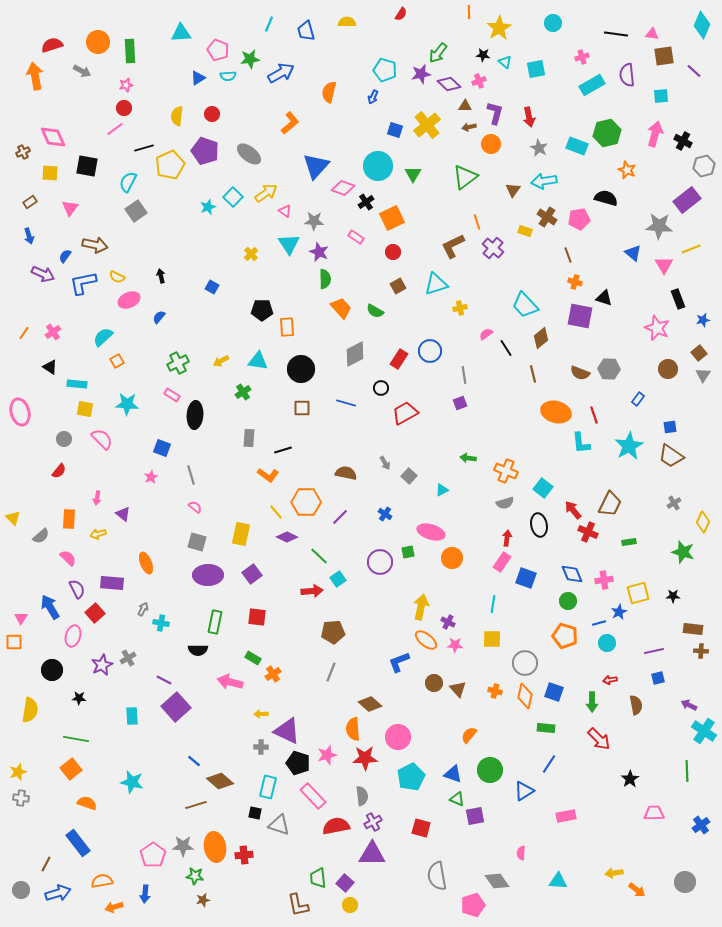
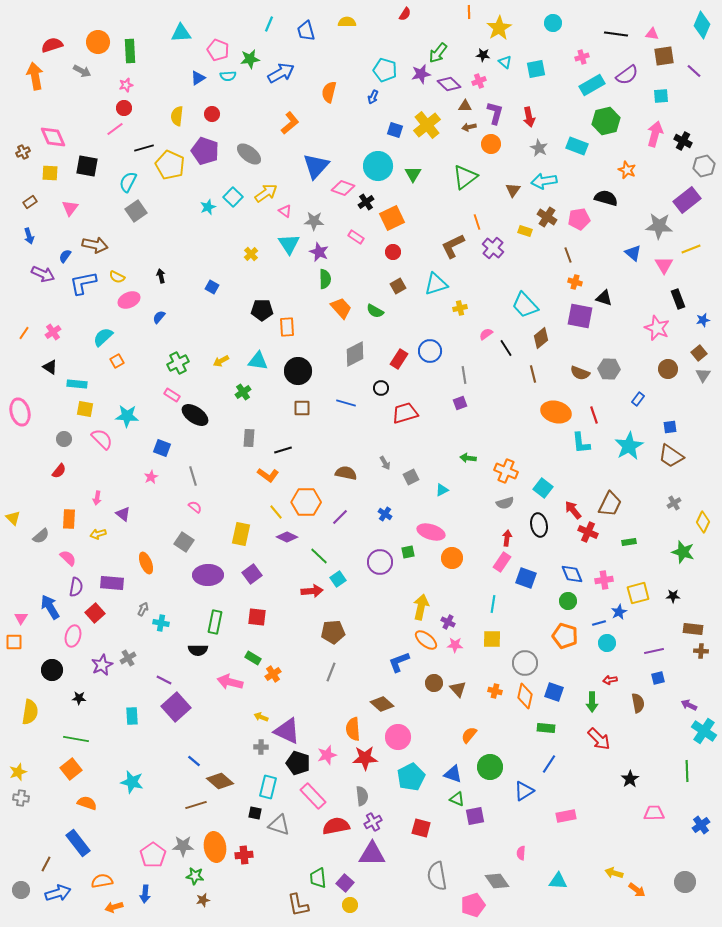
red semicircle at (401, 14): moved 4 px right
purple semicircle at (627, 75): rotated 120 degrees counterclockwise
green hexagon at (607, 133): moved 1 px left, 12 px up
yellow pentagon at (170, 165): rotated 24 degrees counterclockwise
black circle at (301, 369): moved 3 px left, 2 px down
cyan star at (127, 404): moved 12 px down
red trapezoid at (405, 413): rotated 12 degrees clockwise
black ellipse at (195, 415): rotated 60 degrees counterclockwise
gray line at (191, 475): moved 2 px right, 1 px down
gray square at (409, 476): moved 2 px right, 1 px down; rotated 21 degrees clockwise
gray square at (197, 542): moved 13 px left; rotated 18 degrees clockwise
purple semicircle at (77, 589): moved 1 px left, 2 px up; rotated 36 degrees clockwise
brown diamond at (370, 704): moved 12 px right
brown semicircle at (636, 705): moved 2 px right, 2 px up
yellow semicircle at (30, 710): moved 2 px down
yellow arrow at (261, 714): moved 3 px down; rotated 24 degrees clockwise
green circle at (490, 770): moved 3 px up
yellow arrow at (614, 873): rotated 24 degrees clockwise
